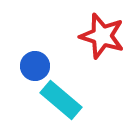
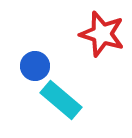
red star: moved 2 px up
